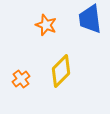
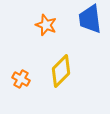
orange cross: rotated 24 degrees counterclockwise
